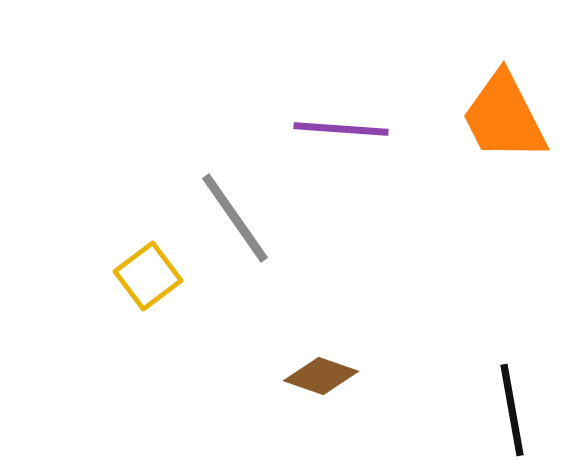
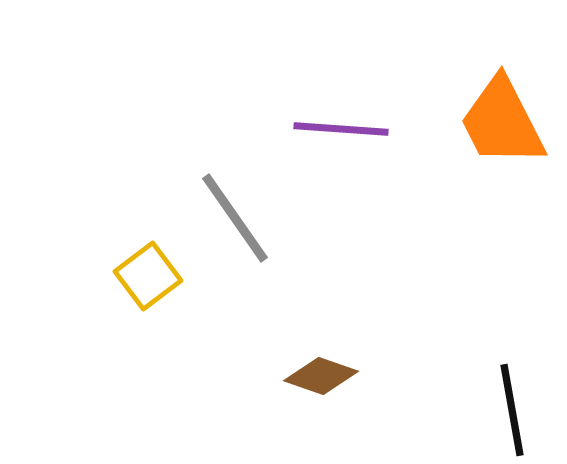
orange trapezoid: moved 2 px left, 5 px down
